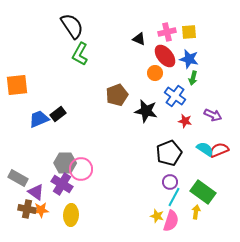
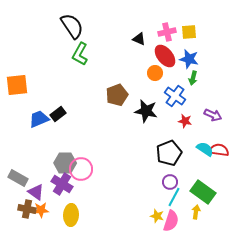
red semicircle: rotated 30 degrees clockwise
